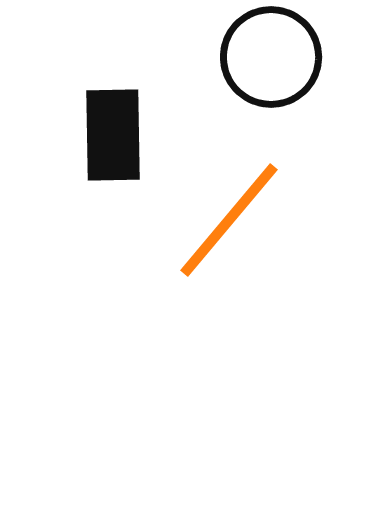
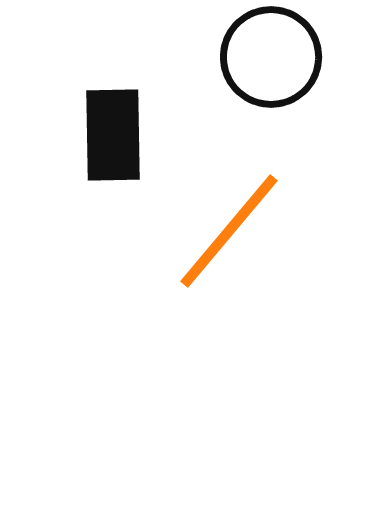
orange line: moved 11 px down
